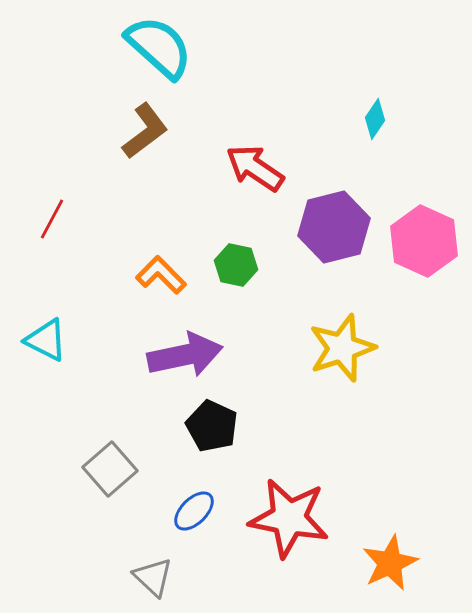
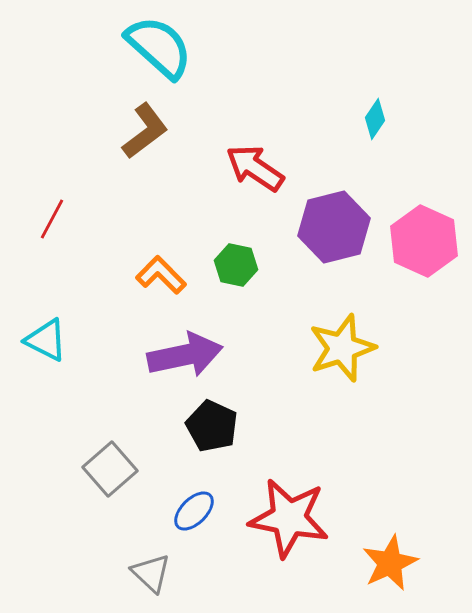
gray triangle: moved 2 px left, 4 px up
